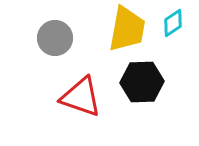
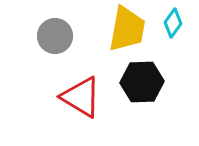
cyan diamond: rotated 20 degrees counterclockwise
gray circle: moved 2 px up
red triangle: rotated 12 degrees clockwise
